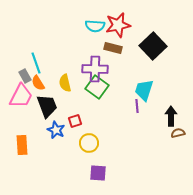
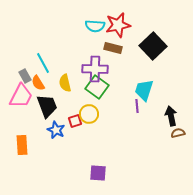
cyan line: moved 7 px right; rotated 10 degrees counterclockwise
black arrow: rotated 12 degrees counterclockwise
yellow circle: moved 29 px up
